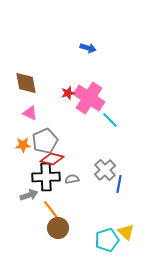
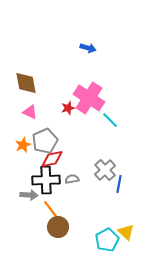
red star: moved 15 px down
pink triangle: moved 1 px up
orange star: rotated 21 degrees counterclockwise
red diamond: rotated 25 degrees counterclockwise
black cross: moved 3 px down
gray arrow: rotated 24 degrees clockwise
brown circle: moved 1 px up
cyan pentagon: rotated 10 degrees counterclockwise
